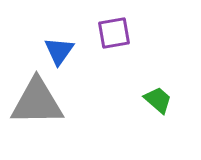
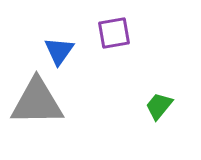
green trapezoid: moved 1 px right, 6 px down; rotated 92 degrees counterclockwise
